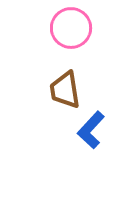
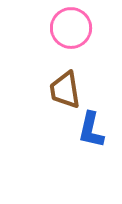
blue L-shape: rotated 30 degrees counterclockwise
